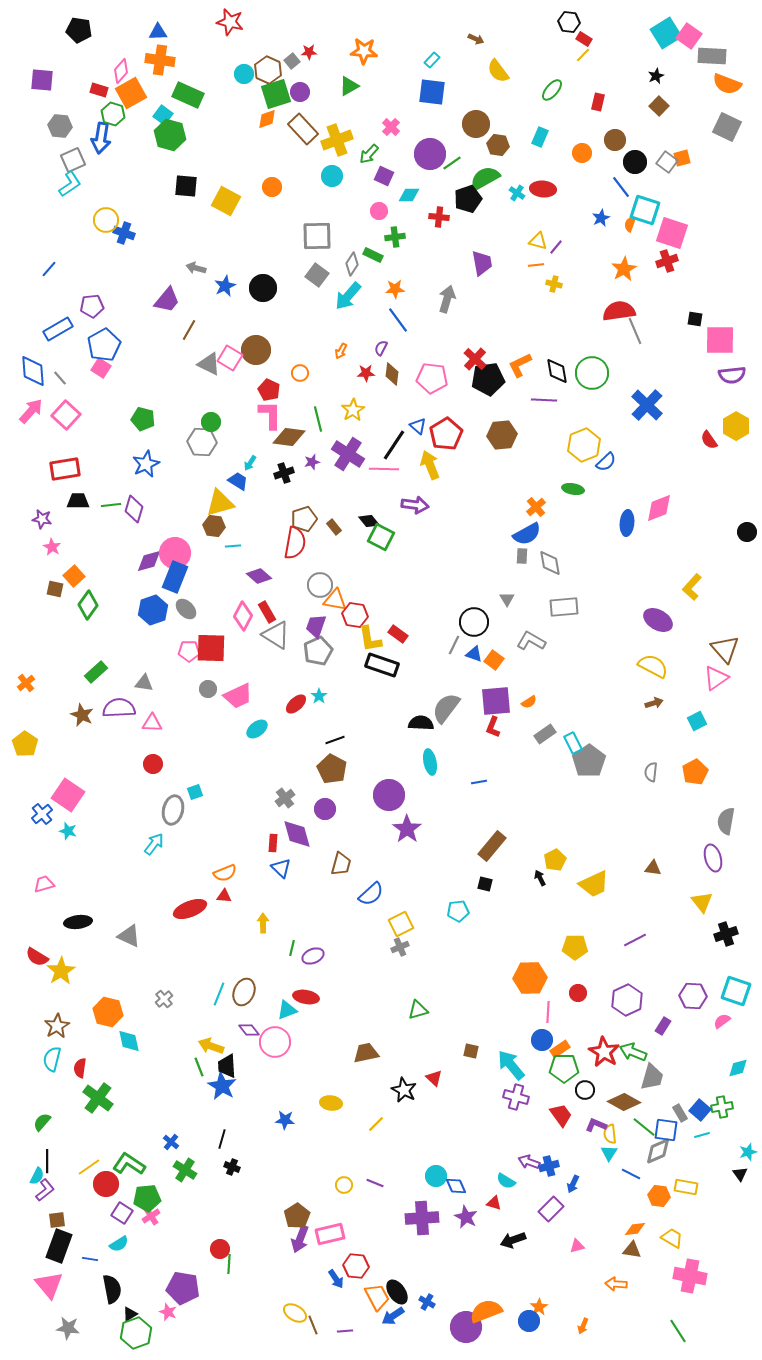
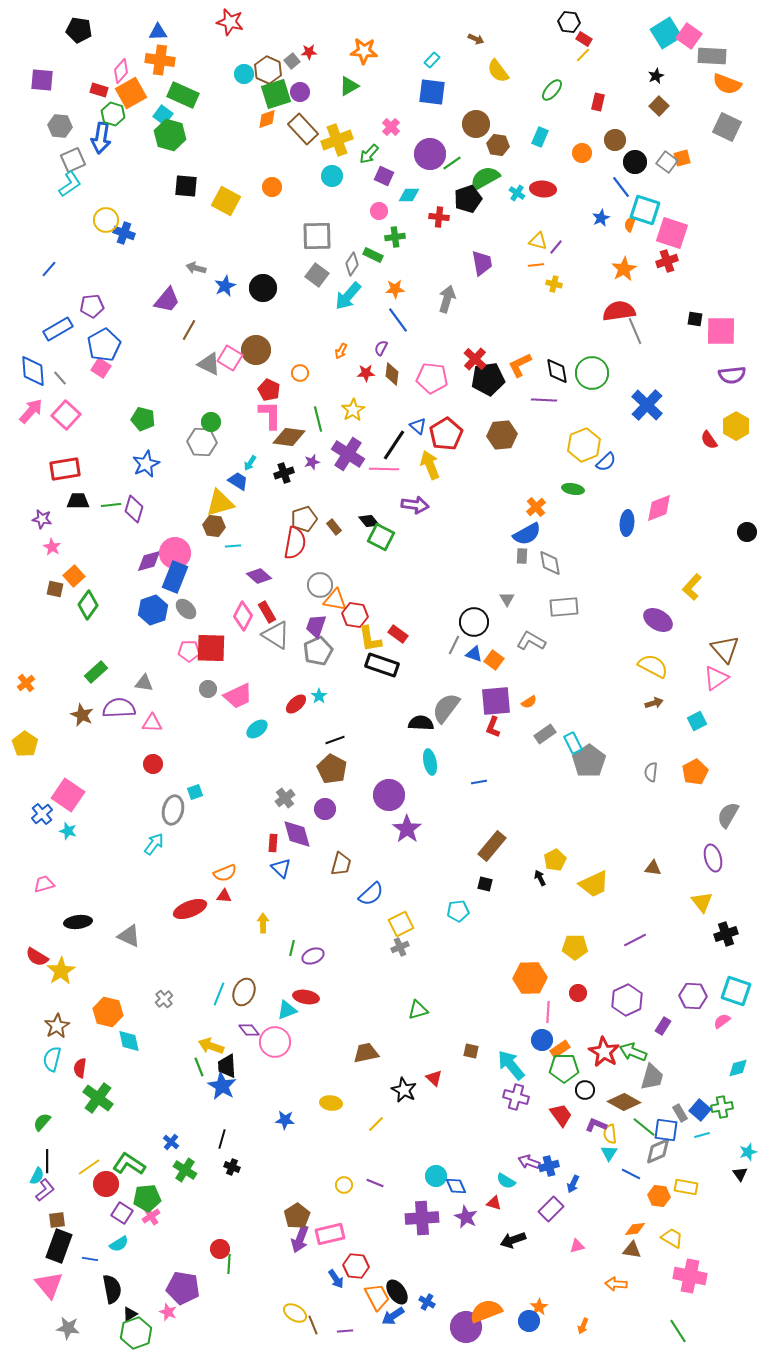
green rectangle at (188, 95): moved 5 px left
pink square at (720, 340): moved 1 px right, 9 px up
gray semicircle at (726, 821): moved 2 px right, 6 px up; rotated 20 degrees clockwise
